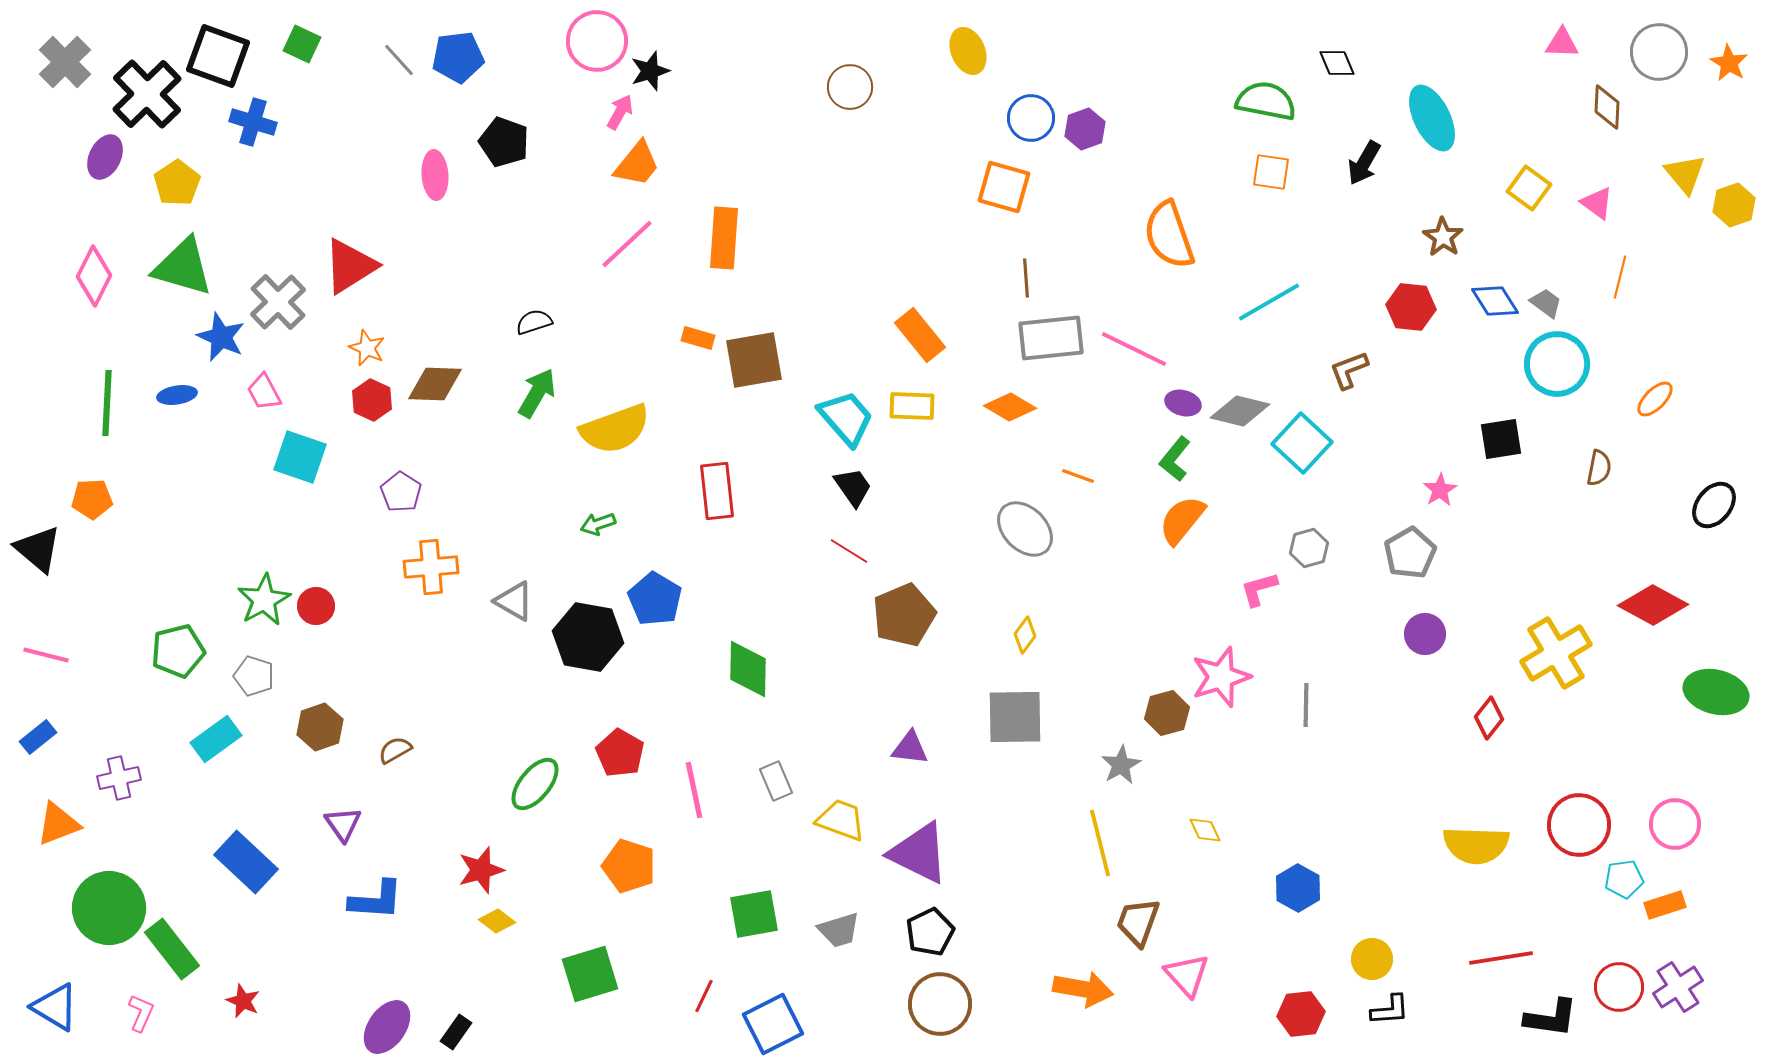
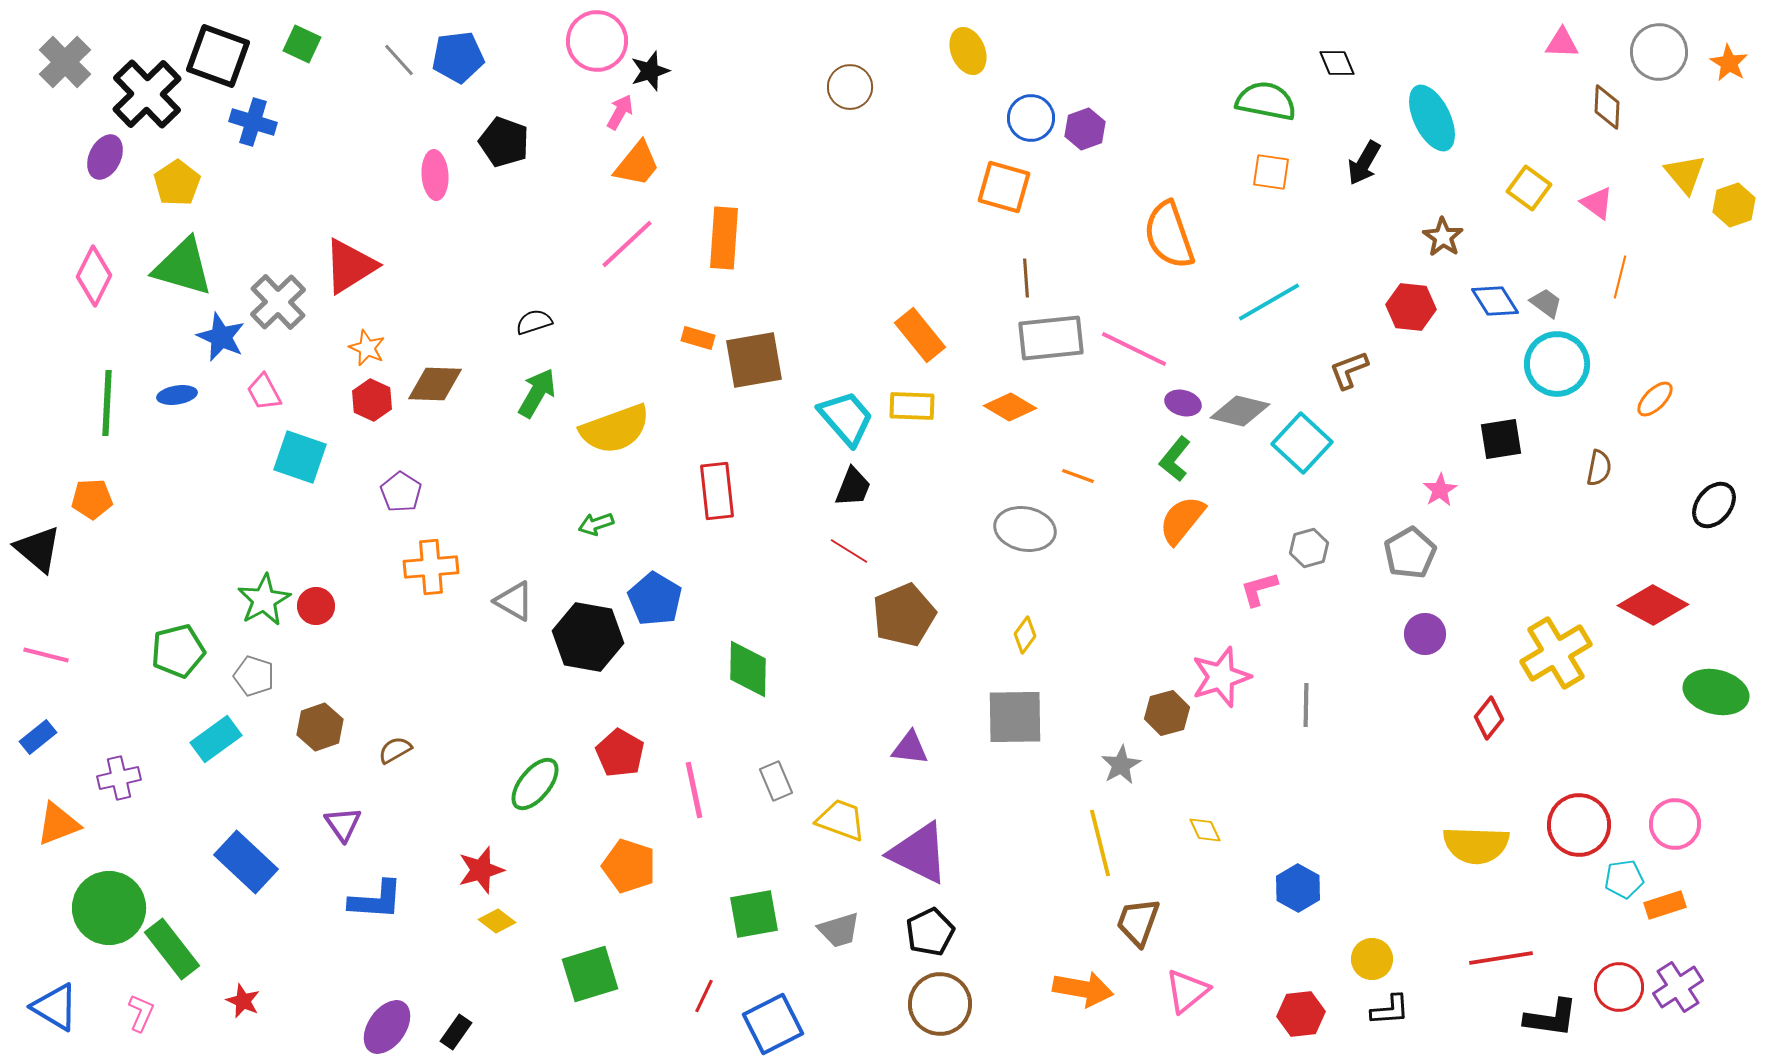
black trapezoid at (853, 487): rotated 57 degrees clockwise
green arrow at (598, 524): moved 2 px left
gray ellipse at (1025, 529): rotated 34 degrees counterclockwise
pink triangle at (1187, 975): moved 16 px down; rotated 33 degrees clockwise
